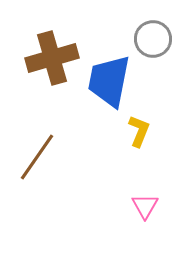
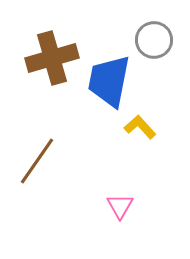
gray circle: moved 1 px right, 1 px down
yellow L-shape: moved 1 px right, 4 px up; rotated 64 degrees counterclockwise
brown line: moved 4 px down
pink triangle: moved 25 px left
